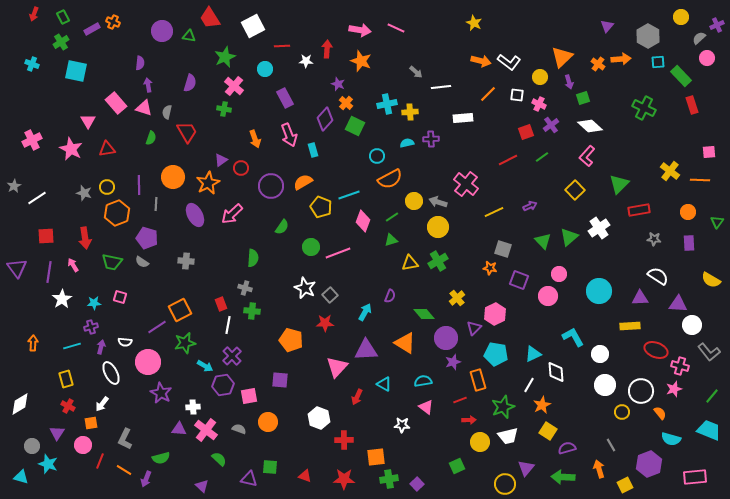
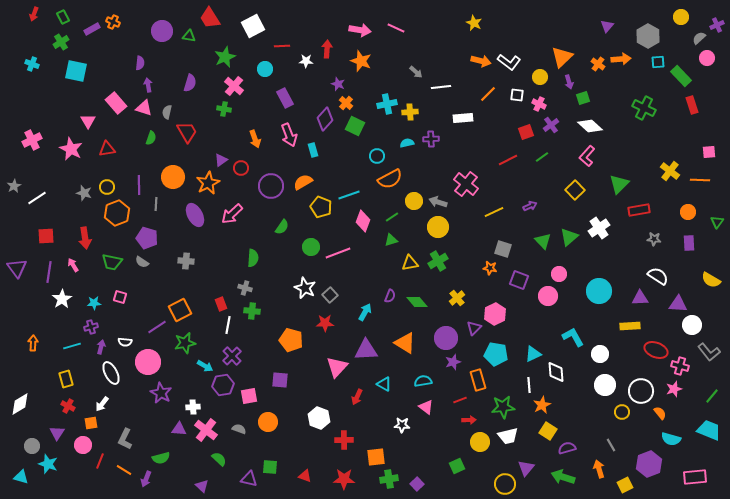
green diamond at (424, 314): moved 7 px left, 12 px up
white line at (529, 385): rotated 35 degrees counterclockwise
green star at (503, 407): rotated 15 degrees clockwise
green arrow at (563, 477): rotated 15 degrees clockwise
